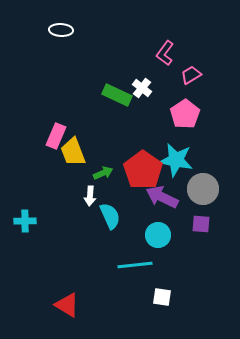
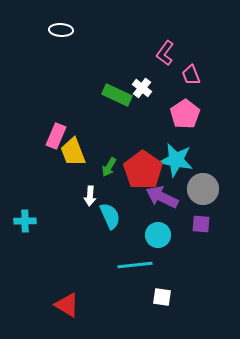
pink trapezoid: rotated 80 degrees counterclockwise
green arrow: moved 6 px right, 6 px up; rotated 144 degrees clockwise
